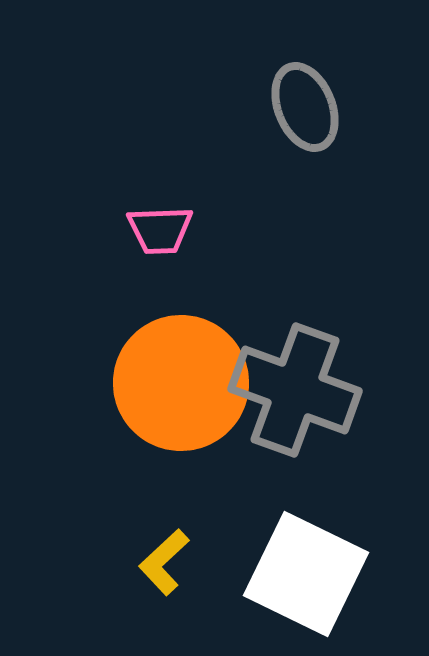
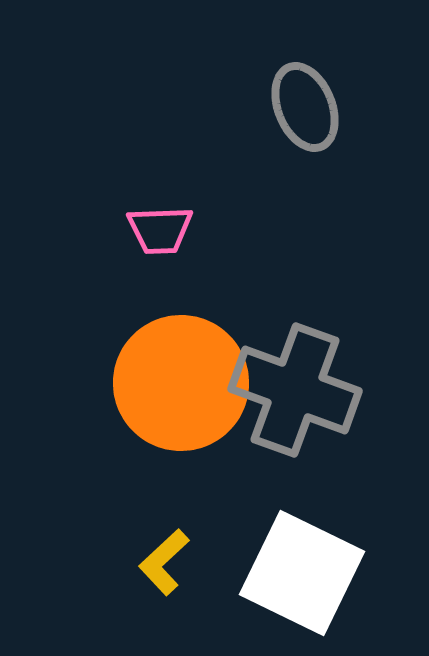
white square: moved 4 px left, 1 px up
